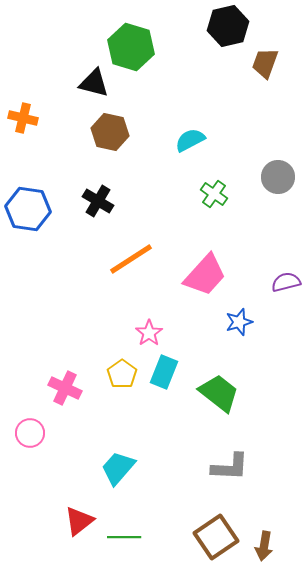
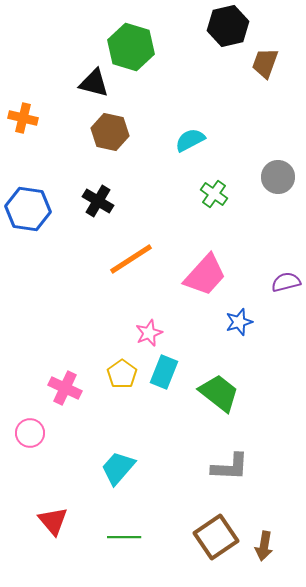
pink star: rotated 12 degrees clockwise
red triangle: moved 26 px left; rotated 32 degrees counterclockwise
